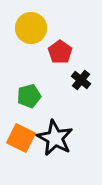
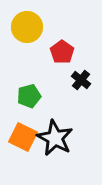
yellow circle: moved 4 px left, 1 px up
red pentagon: moved 2 px right
orange square: moved 2 px right, 1 px up
